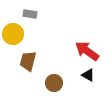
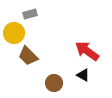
gray rectangle: rotated 24 degrees counterclockwise
yellow circle: moved 1 px right, 1 px up
brown trapezoid: moved 5 px up; rotated 60 degrees counterclockwise
black triangle: moved 5 px left
